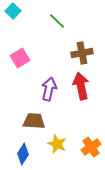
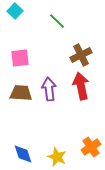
cyan square: moved 2 px right
brown cross: moved 1 px left, 2 px down; rotated 15 degrees counterclockwise
pink square: rotated 24 degrees clockwise
purple arrow: rotated 20 degrees counterclockwise
brown trapezoid: moved 13 px left, 28 px up
yellow star: moved 13 px down
blue diamond: rotated 50 degrees counterclockwise
